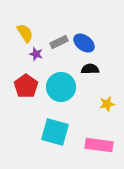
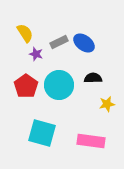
black semicircle: moved 3 px right, 9 px down
cyan circle: moved 2 px left, 2 px up
cyan square: moved 13 px left, 1 px down
pink rectangle: moved 8 px left, 4 px up
